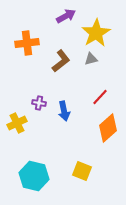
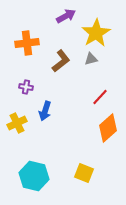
purple cross: moved 13 px left, 16 px up
blue arrow: moved 19 px left; rotated 30 degrees clockwise
yellow square: moved 2 px right, 2 px down
